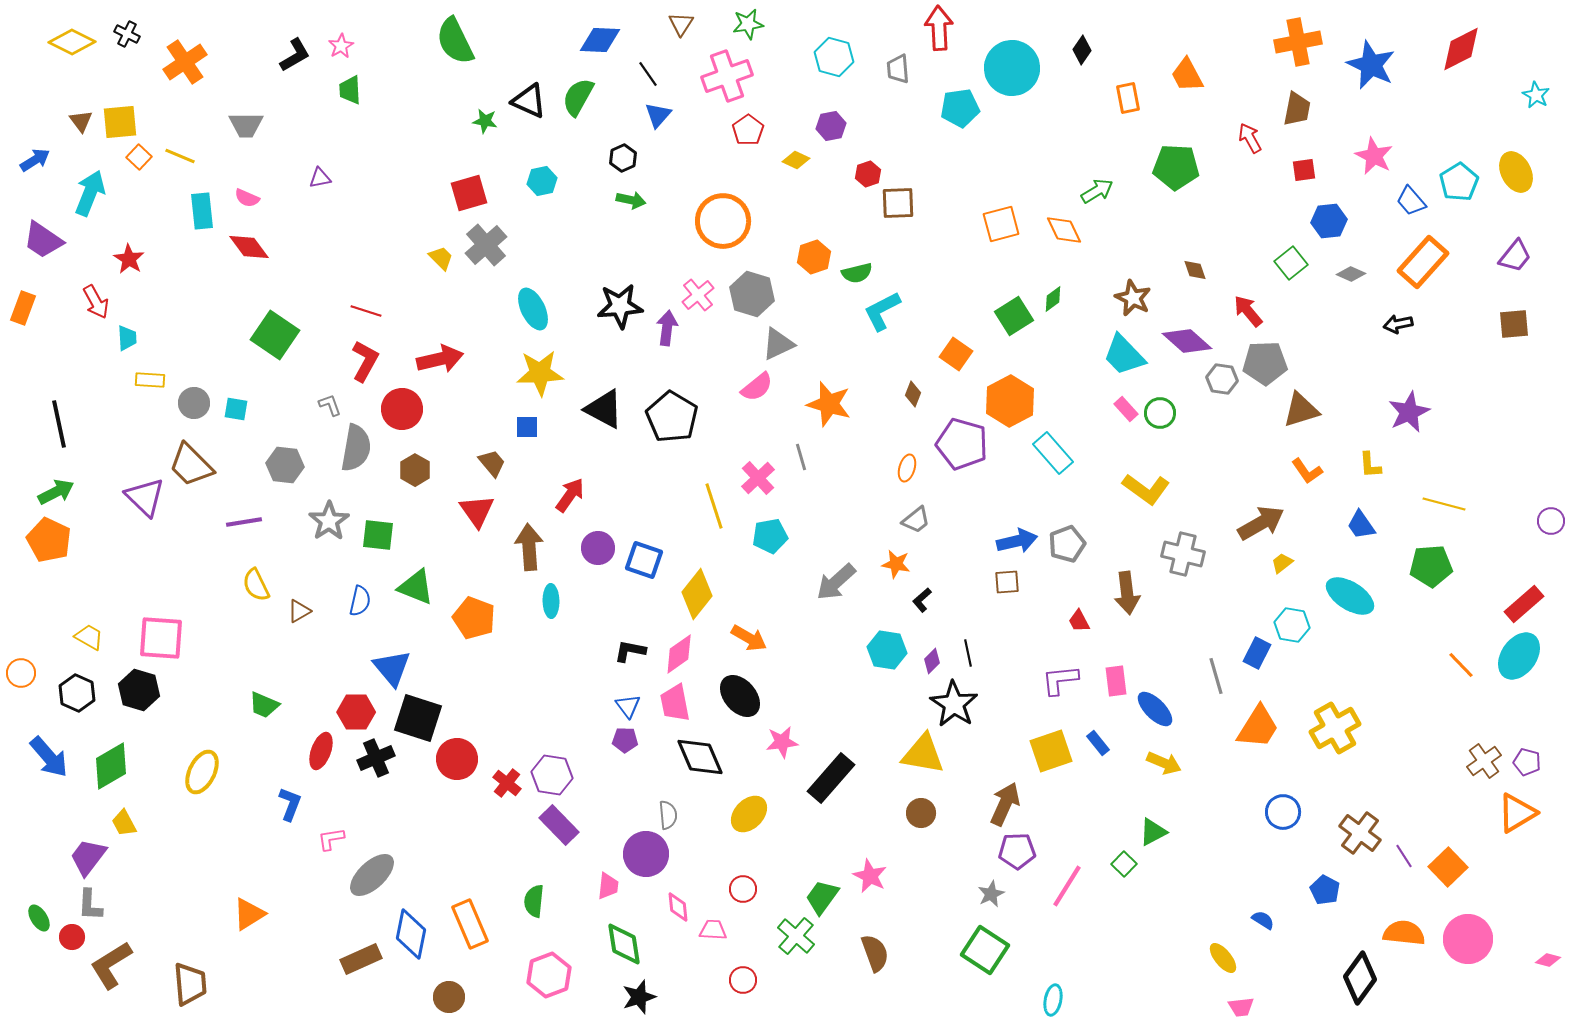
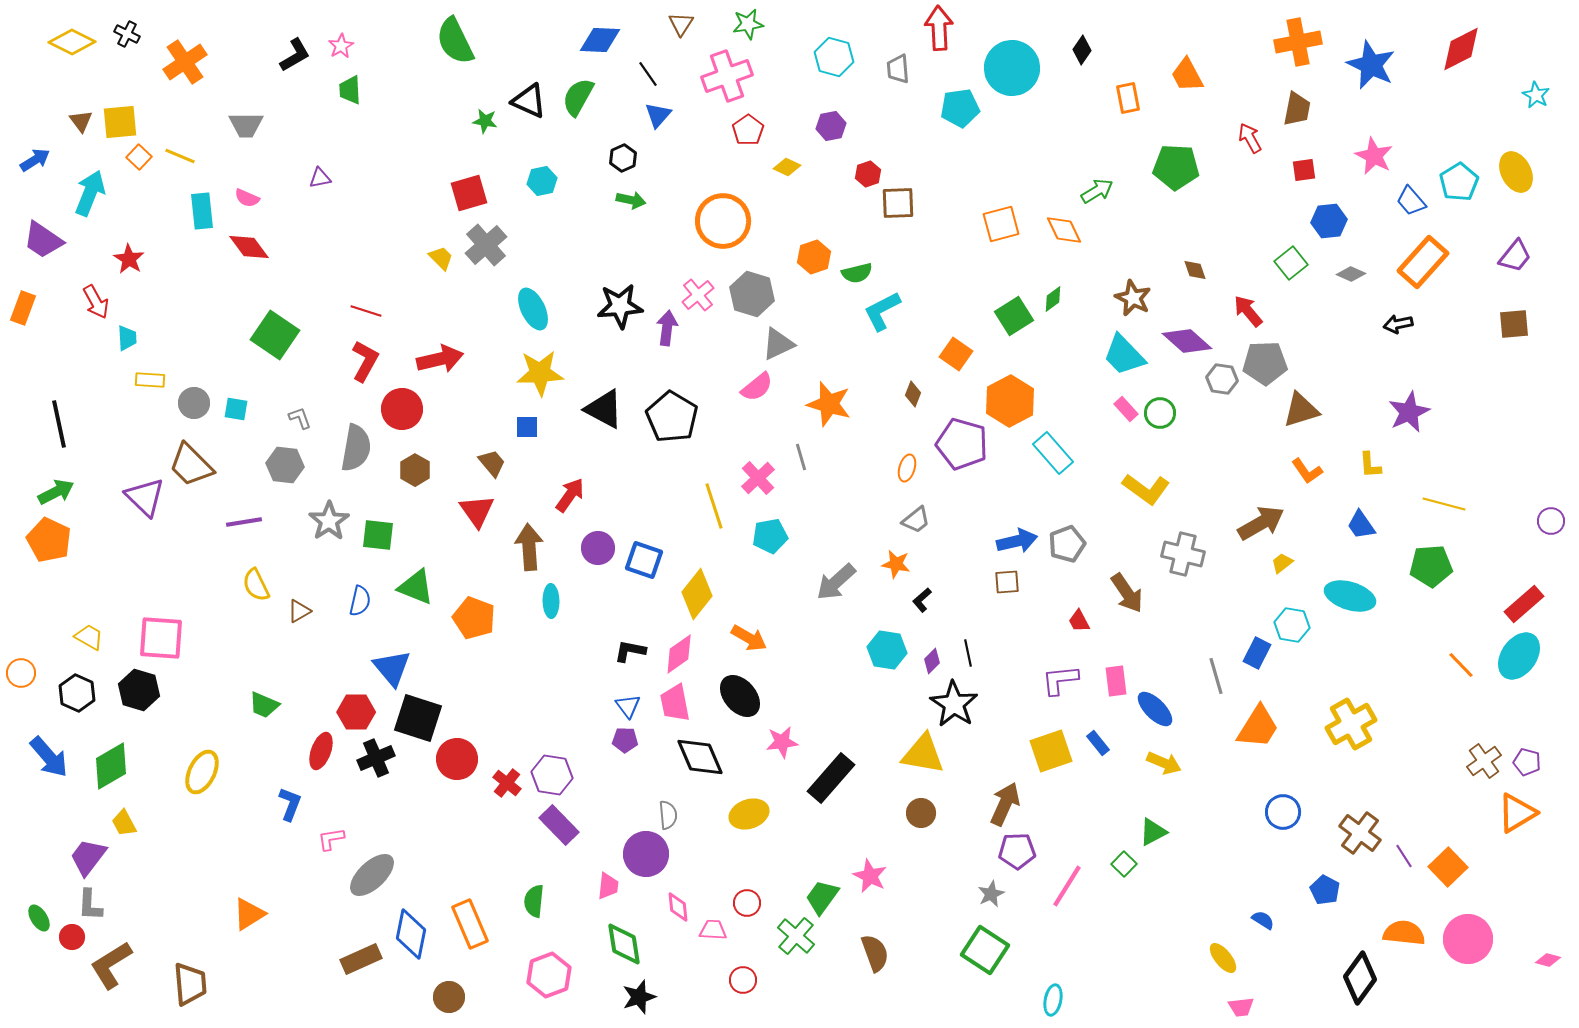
yellow diamond at (796, 160): moved 9 px left, 7 px down
gray L-shape at (330, 405): moved 30 px left, 13 px down
brown arrow at (1127, 593): rotated 27 degrees counterclockwise
cyan ellipse at (1350, 596): rotated 15 degrees counterclockwise
yellow cross at (1335, 728): moved 16 px right, 4 px up
yellow ellipse at (749, 814): rotated 27 degrees clockwise
red circle at (743, 889): moved 4 px right, 14 px down
